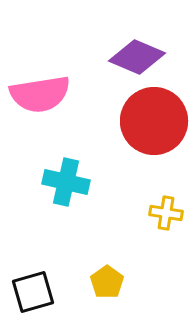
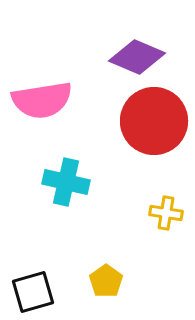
pink semicircle: moved 2 px right, 6 px down
yellow pentagon: moved 1 px left, 1 px up
